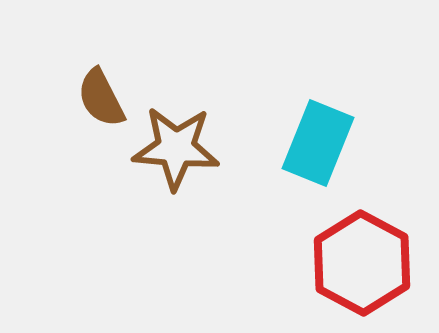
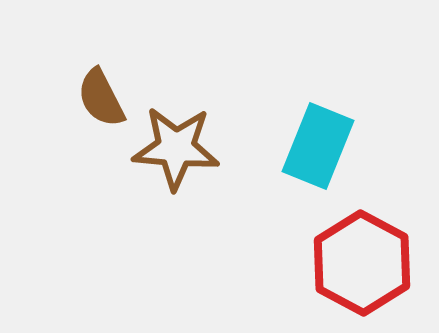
cyan rectangle: moved 3 px down
